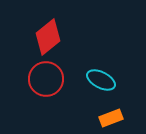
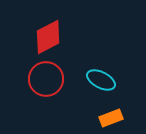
red diamond: rotated 12 degrees clockwise
